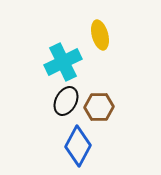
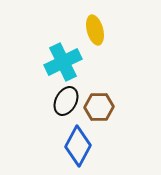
yellow ellipse: moved 5 px left, 5 px up
